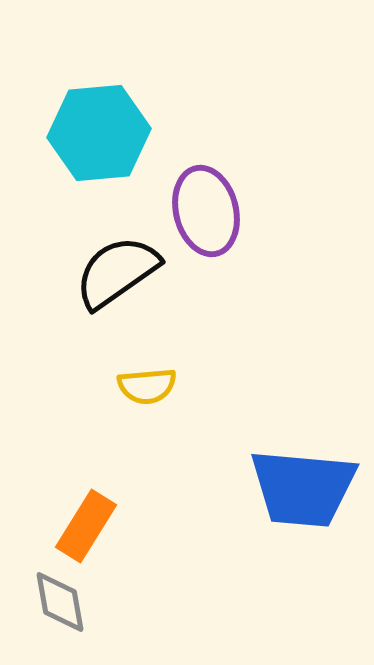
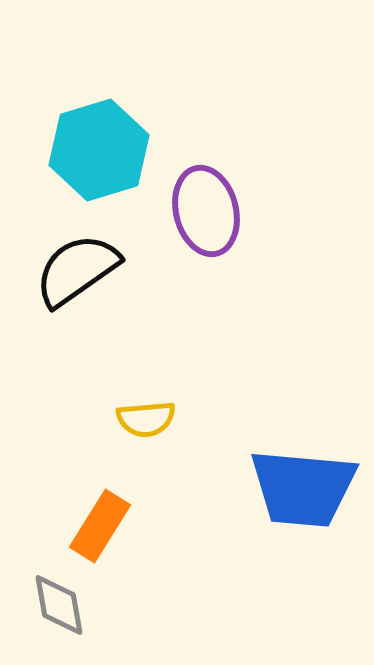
cyan hexagon: moved 17 px down; rotated 12 degrees counterclockwise
black semicircle: moved 40 px left, 2 px up
yellow semicircle: moved 1 px left, 33 px down
orange rectangle: moved 14 px right
gray diamond: moved 1 px left, 3 px down
